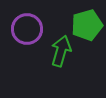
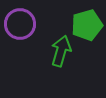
purple circle: moved 7 px left, 5 px up
